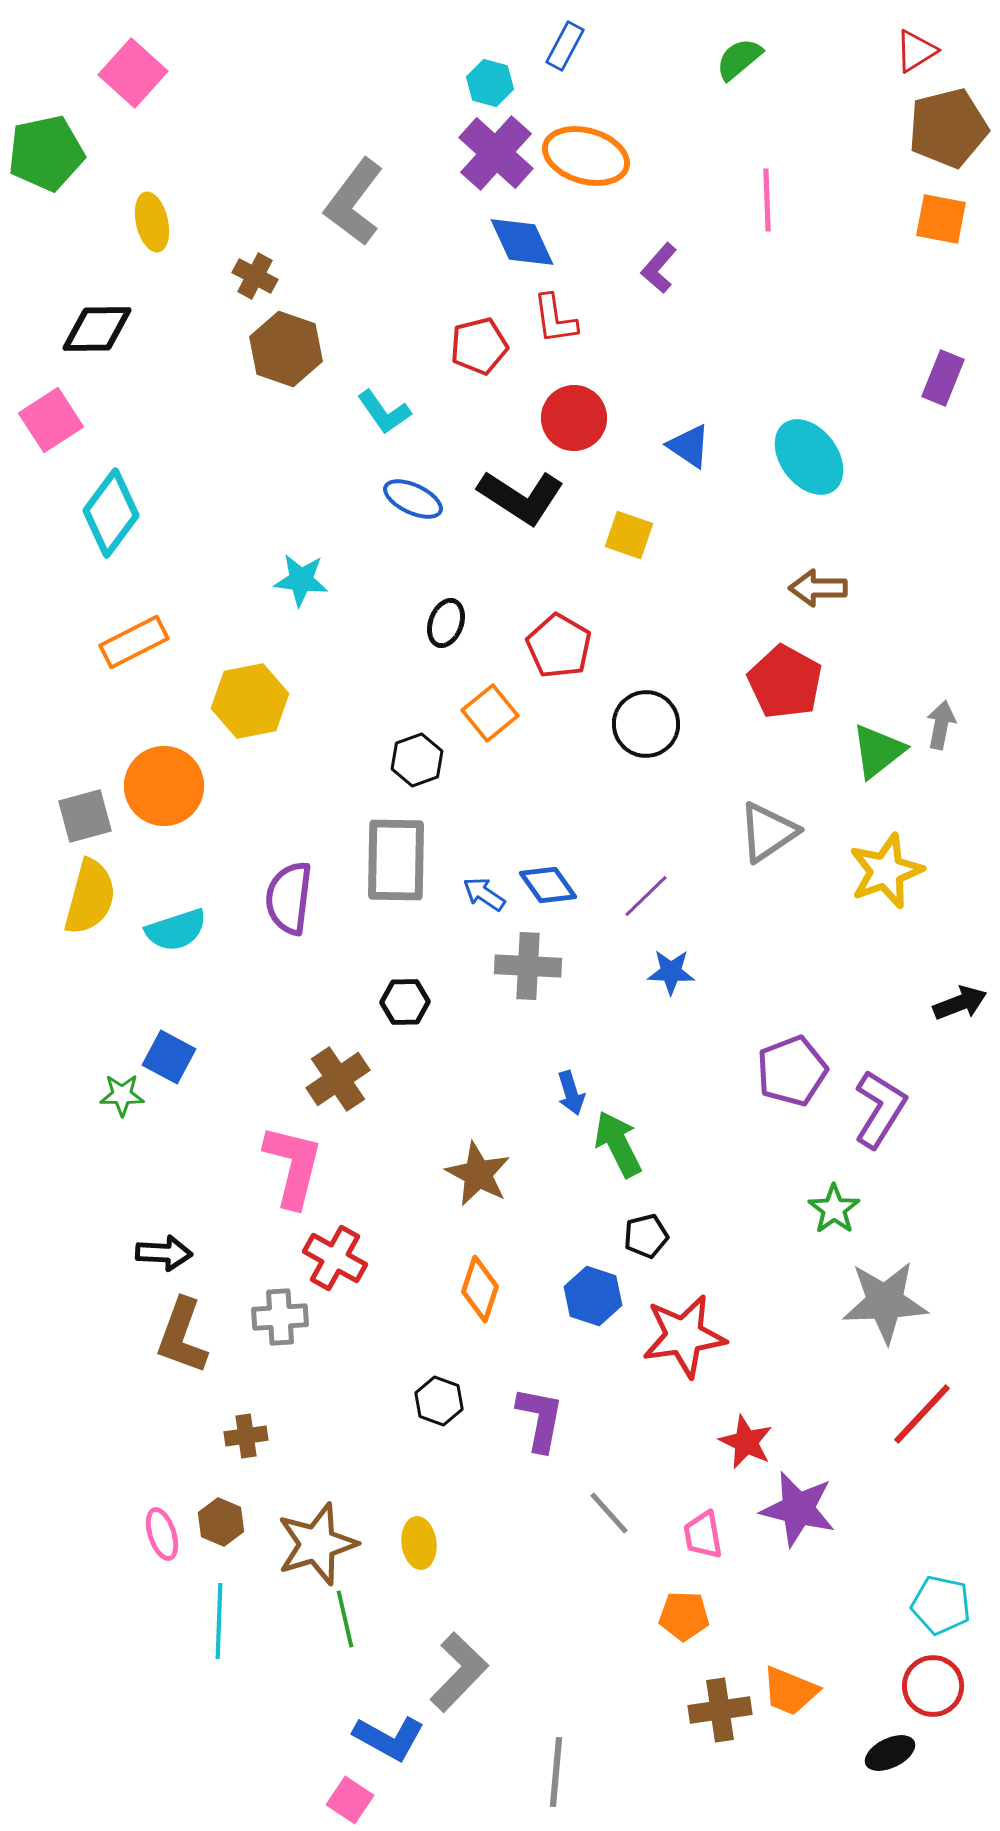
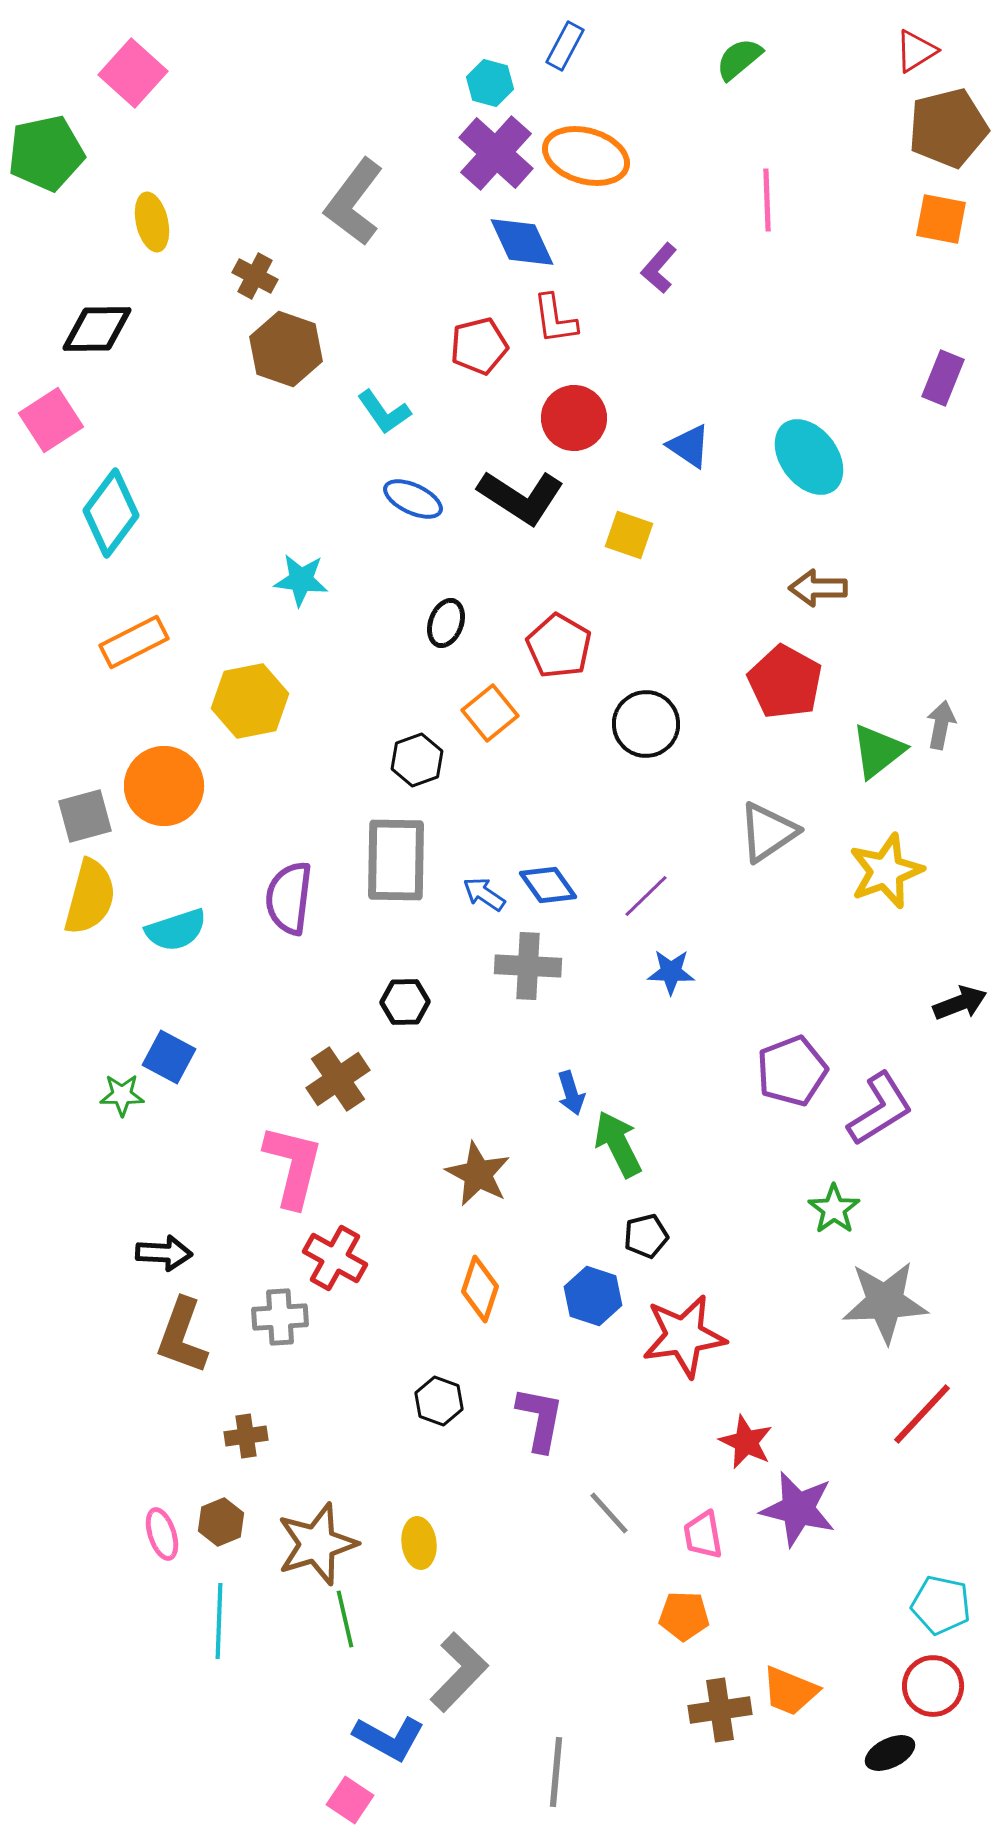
purple L-shape at (880, 1109): rotated 26 degrees clockwise
brown hexagon at (221, 1522): rotated 15 degrees clockwise
